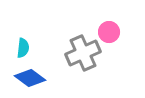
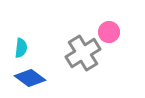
cyan semicircle: moved 2 px left
gray cross: rotated 8 degrees counterclockwise
